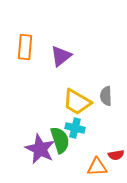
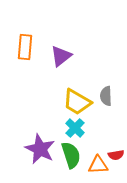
cyan cross: rotated 30 degrees clockwise
green semicircle: moved 11 px right, 15 px down
orange triangle: moved 1 px right, 2 px up
